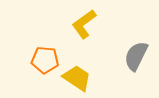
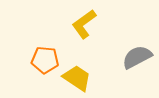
gray semicircle: moved 1 px right, 1 px down; rotated 36 degrees clockwise
